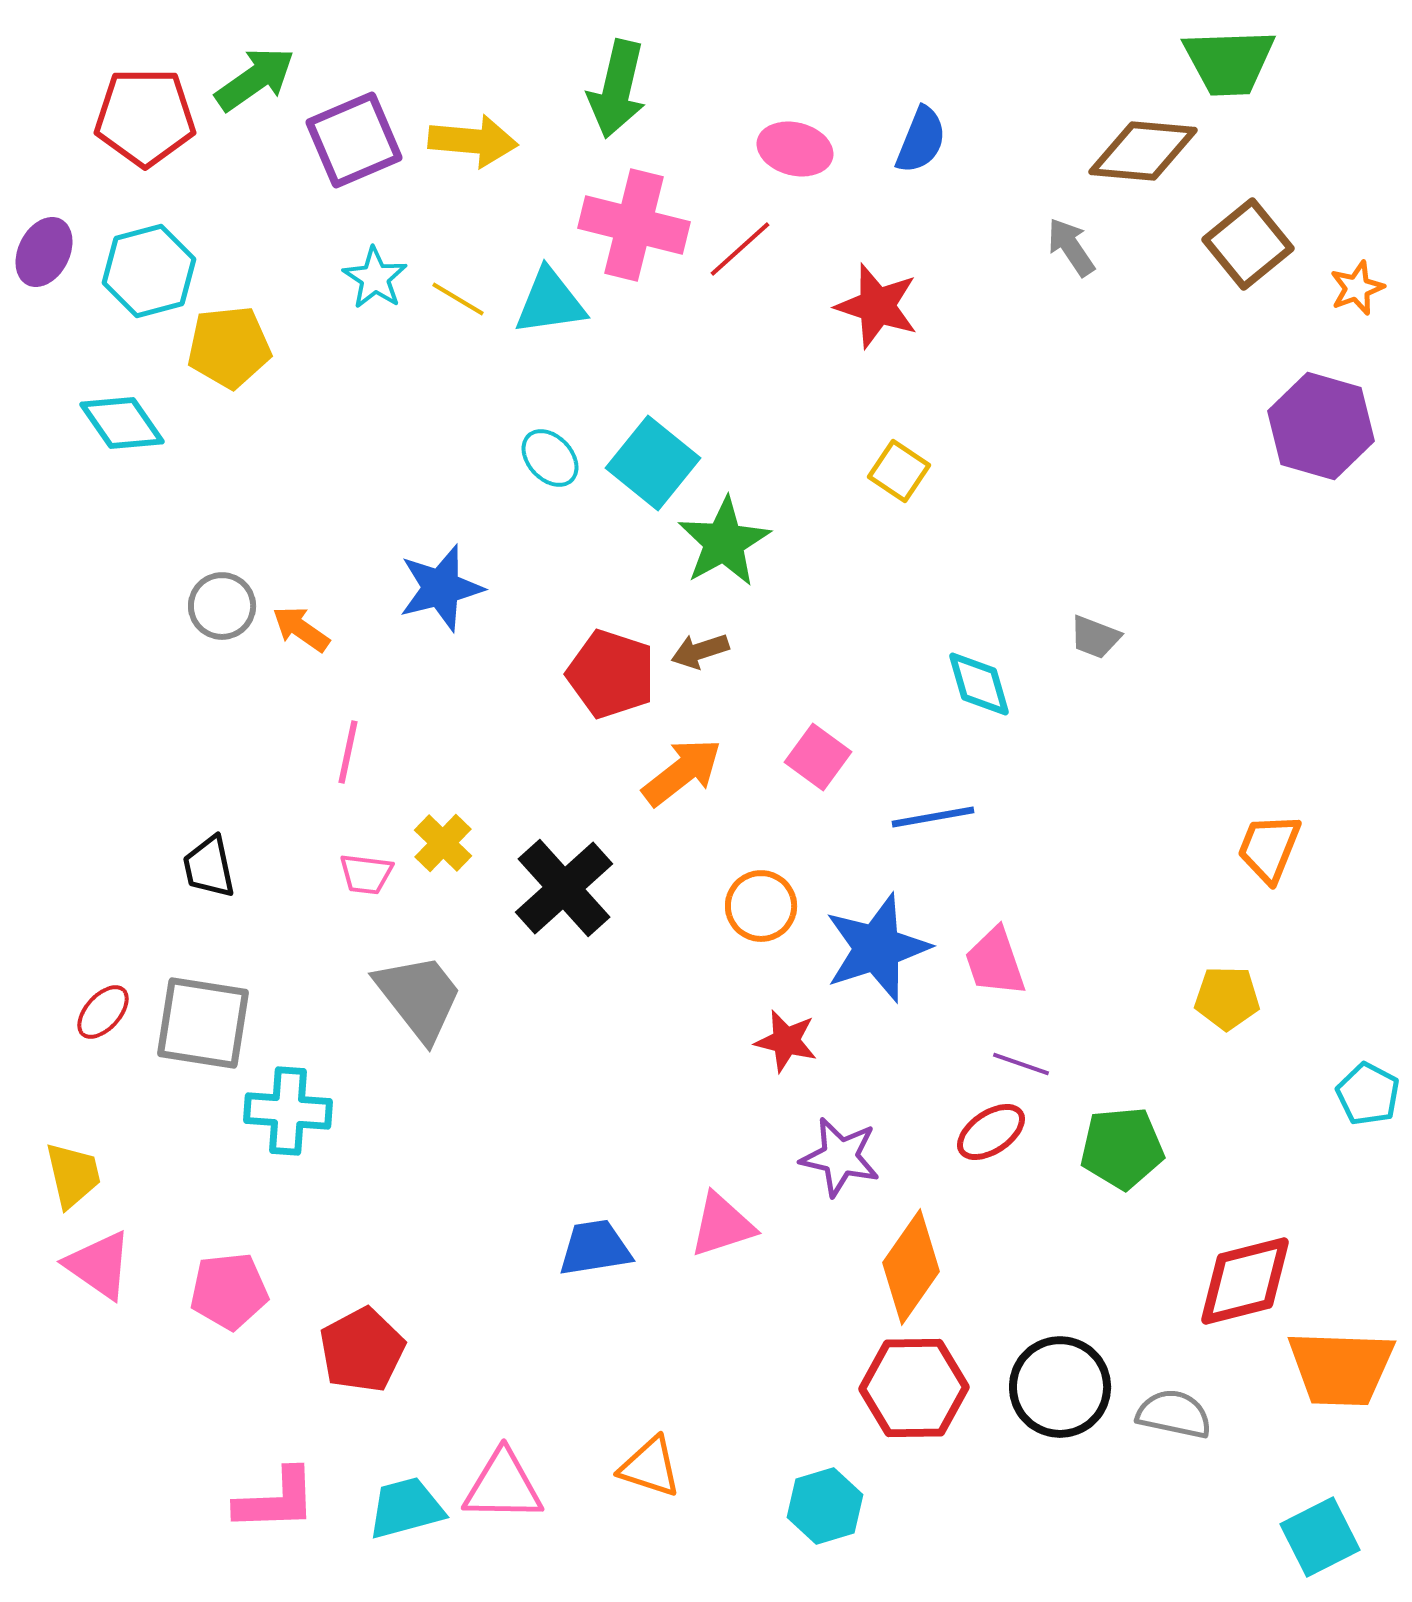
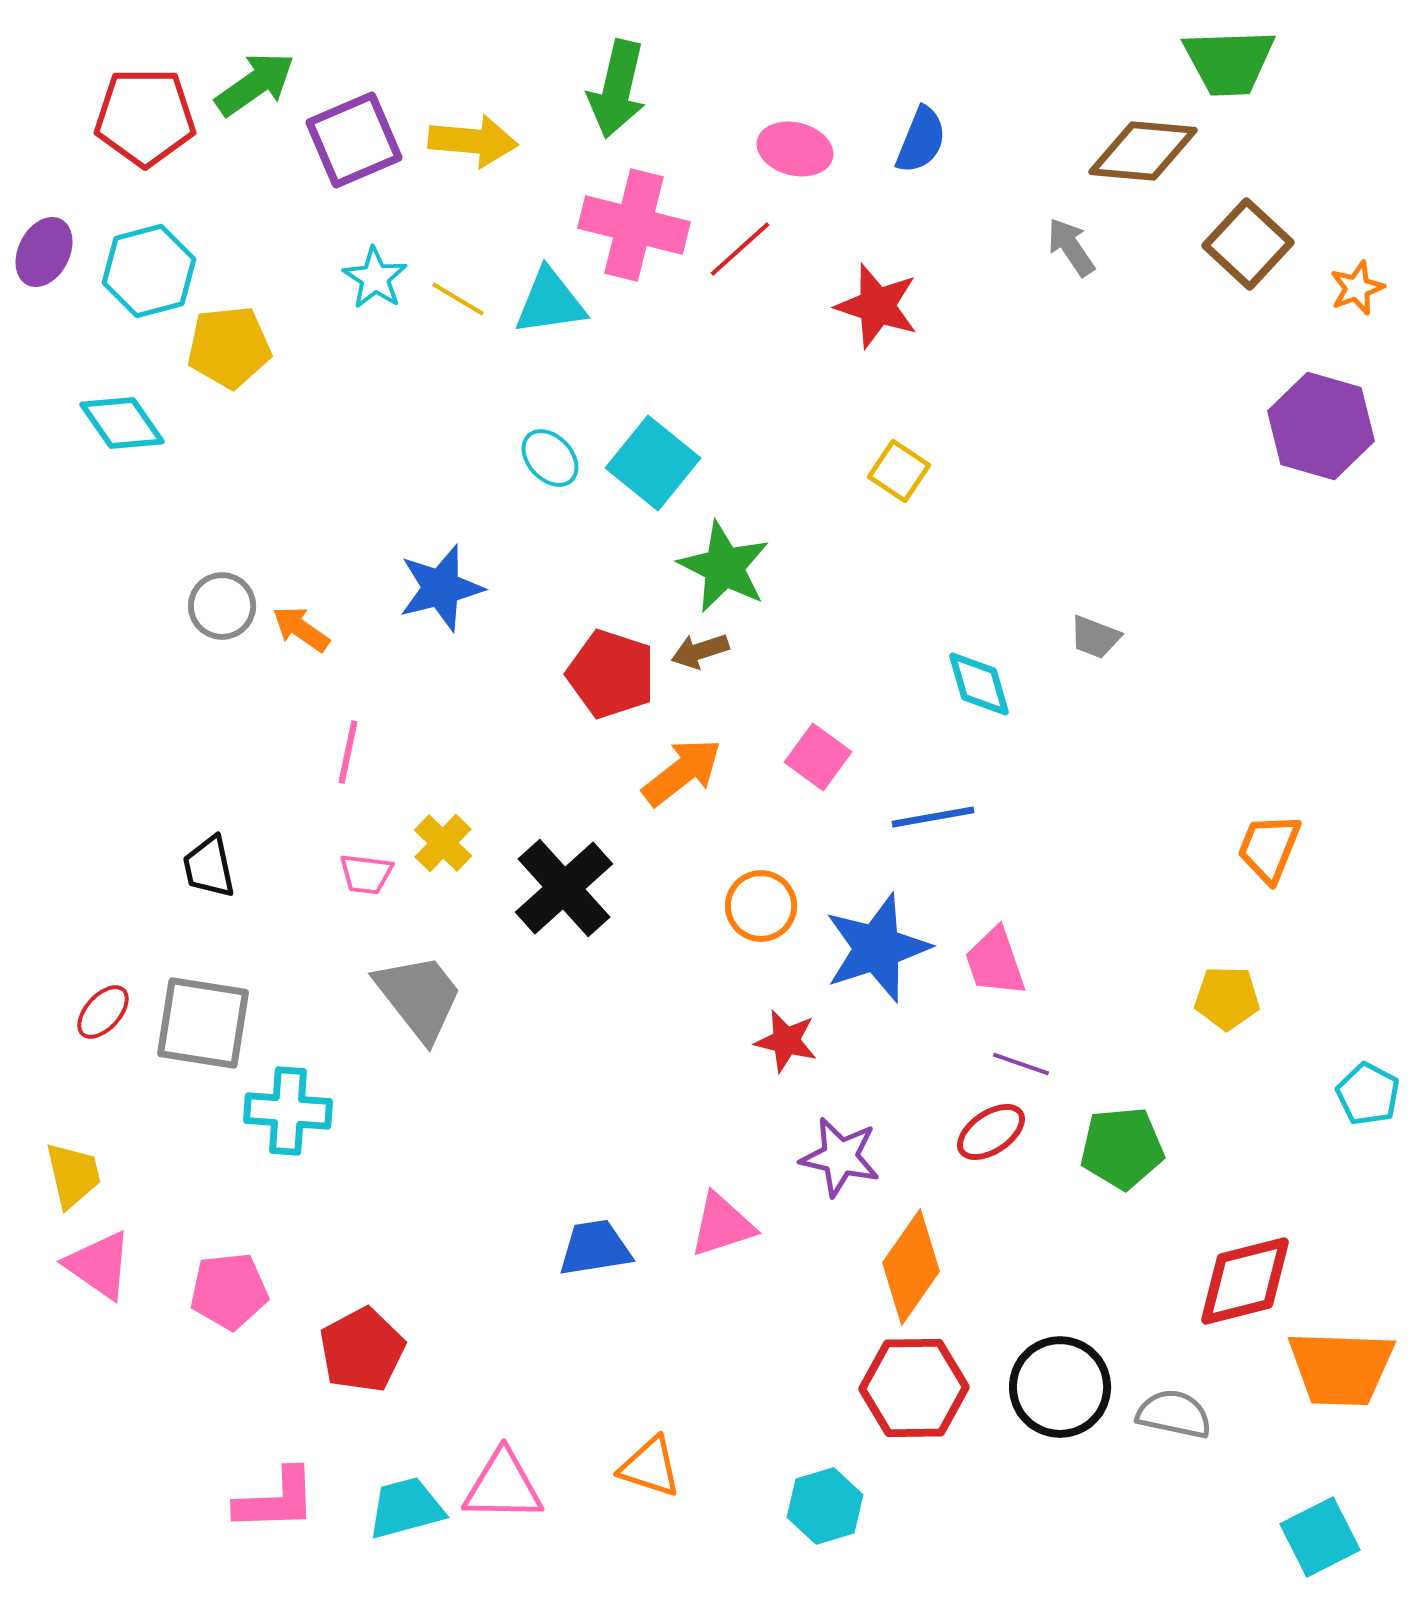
green arrow at (255, 79): moved 5 px down
brown square at (1248, 244): rotated 8 degrees counterclockwise
green star at (724, 542): moved 25 px down; rotated 16 degrees counterclockwise
